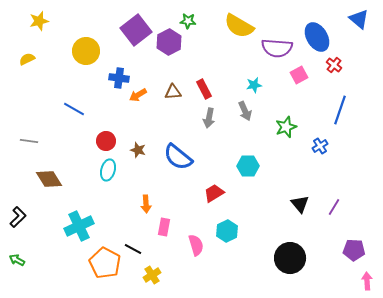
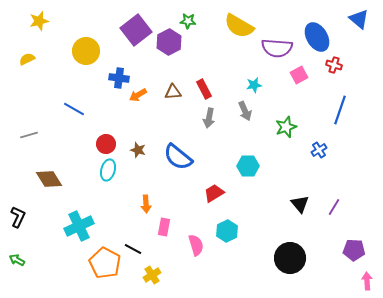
red cross at (334, 65): rotated 21 degrees counterclockwise
gray line at (29, 141): moved 6 px up; rotated 24 degrees counterclockwise
red circle at (106, 141): moved 3 px down
blue cross at (320, 146): moved 1 px left, 4 px down
black L-shape at (18, 217): rotated 20 degrees counterclockwise
